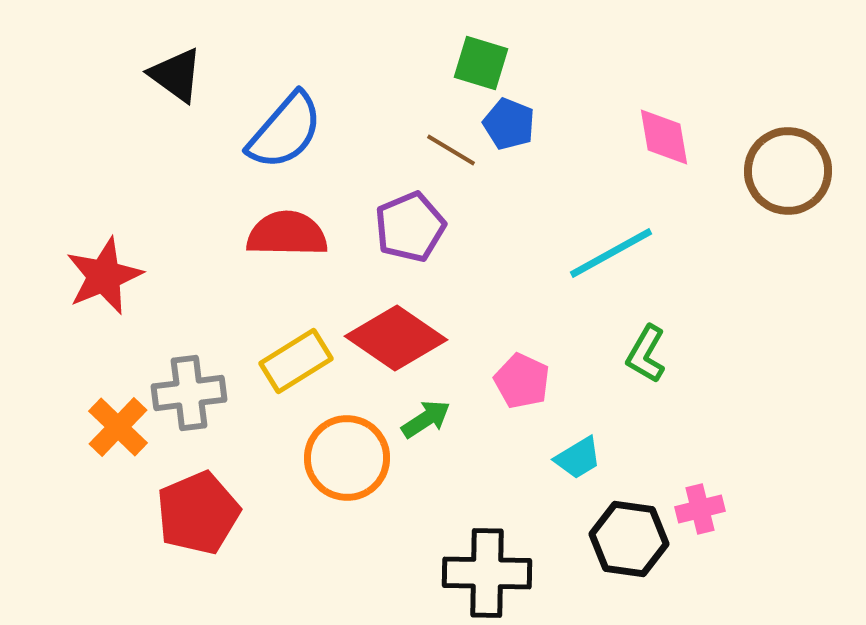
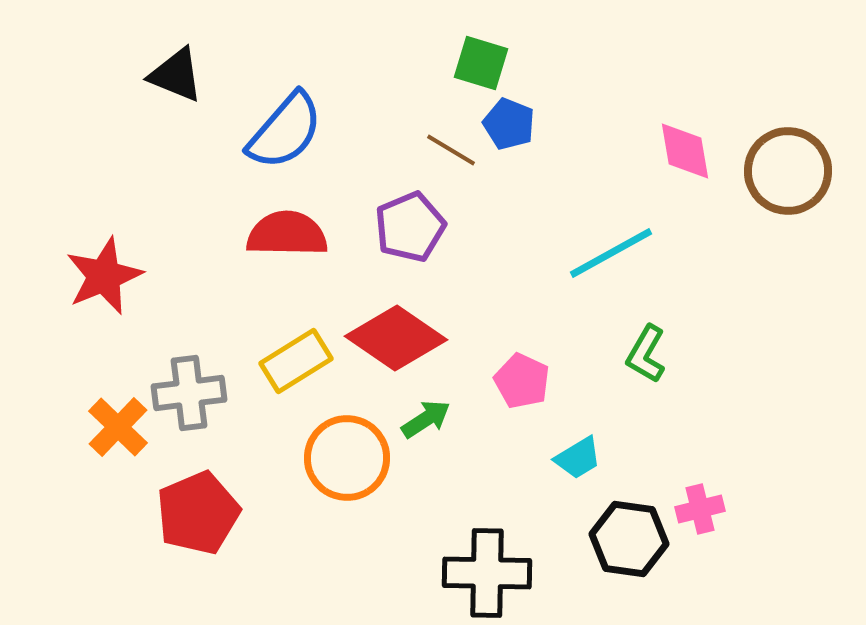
black triangle: rotated 14 degrees counterclockwise
pink diamond: moved 21 px right, 14 px down
